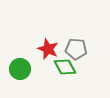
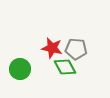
red star: moved 4 px right, 1 px up; rotated 10 degrees counterclockwise
